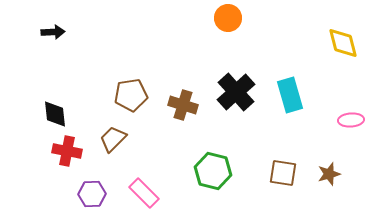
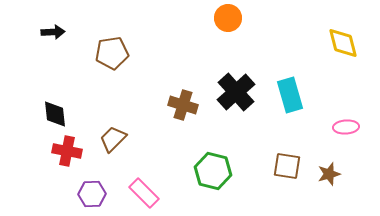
brown pentagon: moved 19 px left, 42 px up
pink ellipse: moved 5 px left, 7 px down
brown square: moved 4 px right, 7 px up
